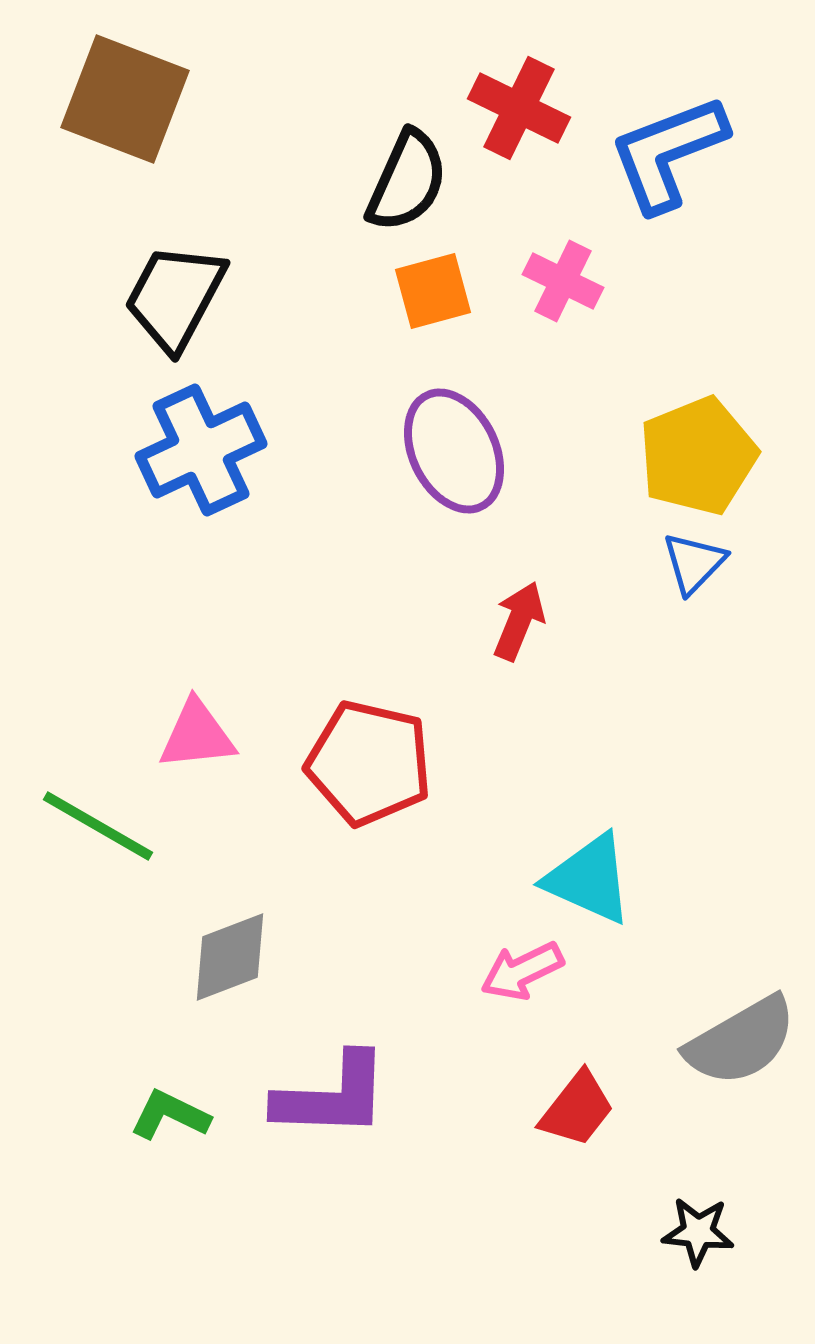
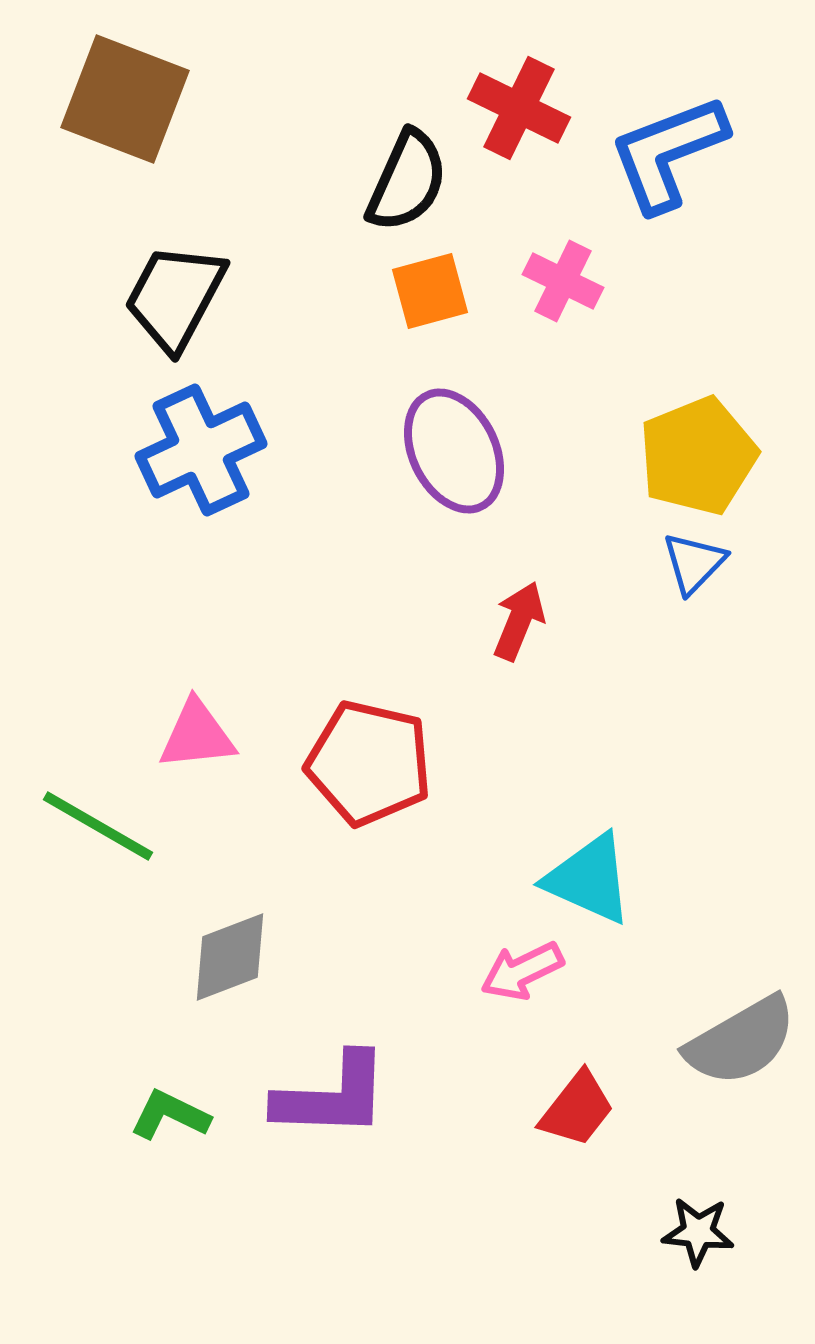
orange square: moved 3 px left
